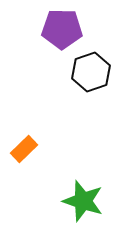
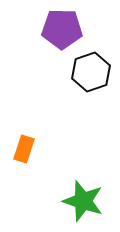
orange rectangle: rotated 28 degrees counterclockwise
